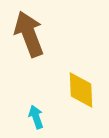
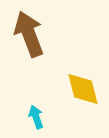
yellow diamond: moved 2 px right, 1 px up; rotated 12 degrees counterclockwise
